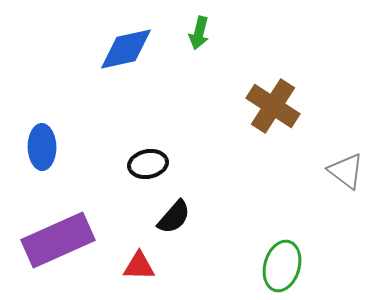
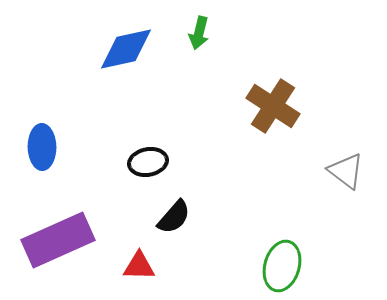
black ellipse: moved 2 px up
